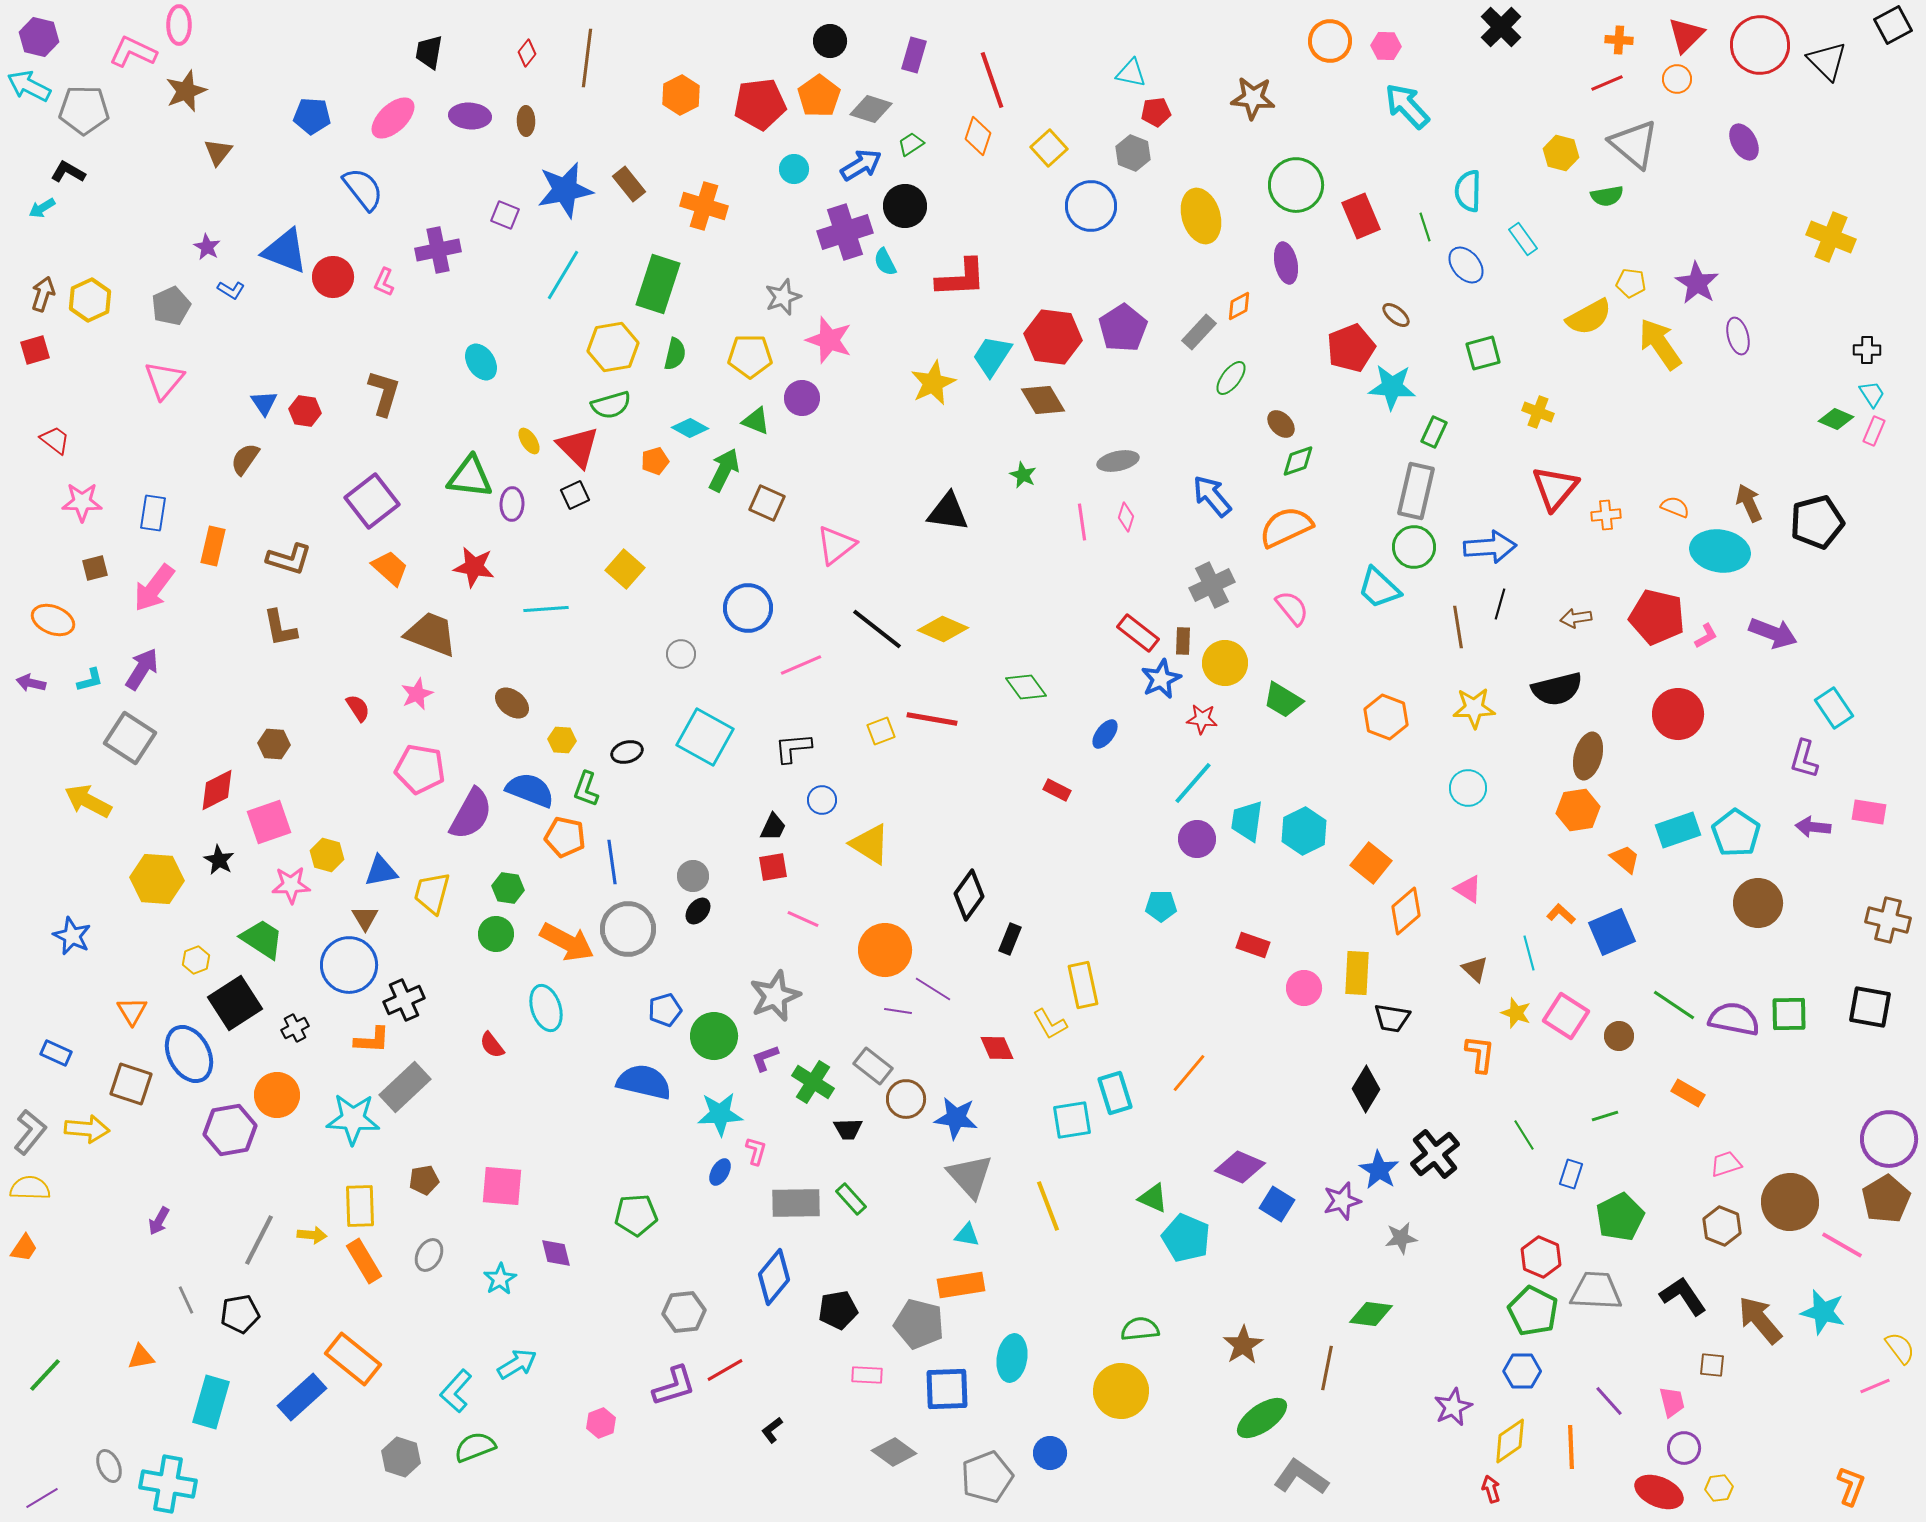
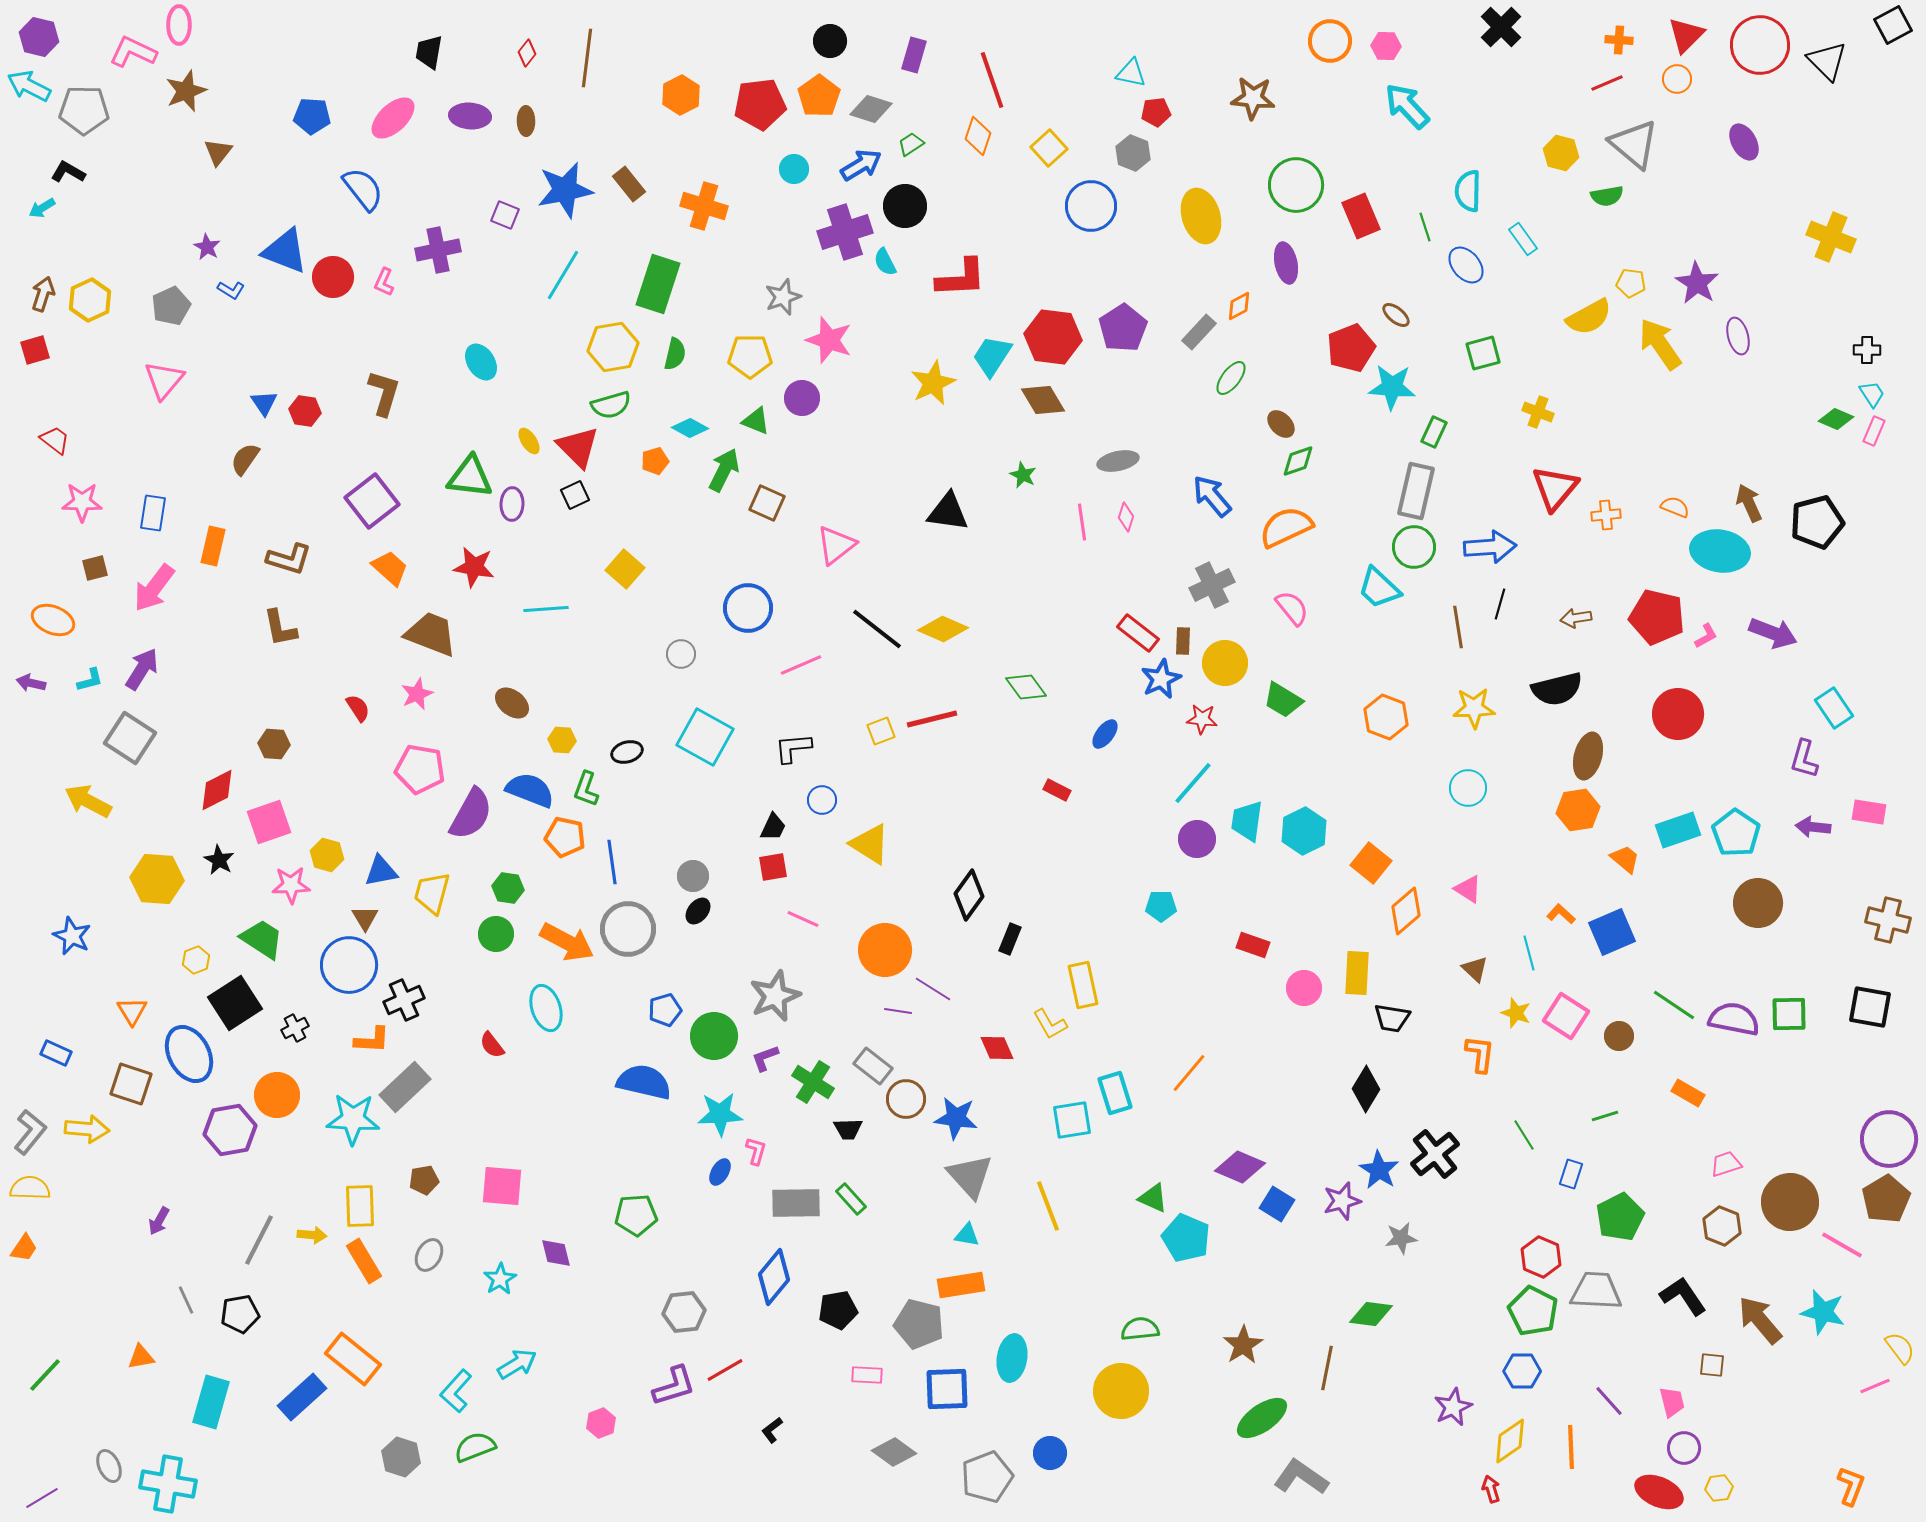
red line at (932, 719): rotated 24 degrees counterclockwise
